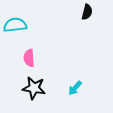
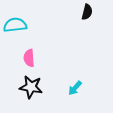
black star: moved 3 px left, 1 px up
